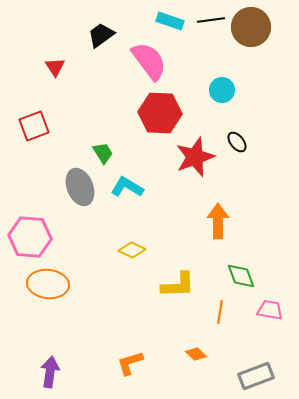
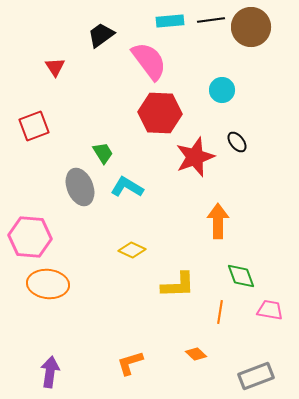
cyan rectangle: rotated 24 degrees counterclockwise
